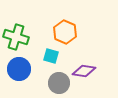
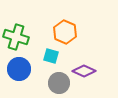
purple diamond: rotated 15 degrees clockwise
